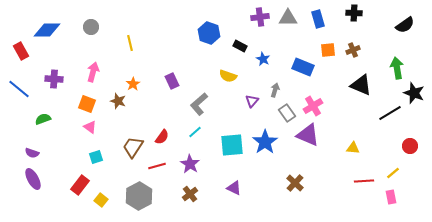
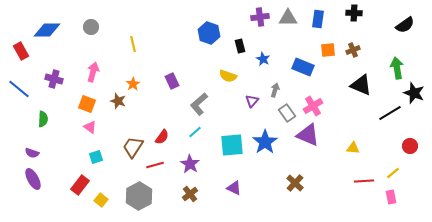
blue rectangle at (318, 19): rotated 24 degrees clockwise
yellow line at (130, 43): moved 3 px right, 1 px down
black rectangle at (240, 46): rotated 48 degrees clockwise
purple cross at (54, 79): rotated 12 degrees clockwise
green semicircle at (43, 119): rotated 112 degrees clockwise
red line at (157, 166): moved 2 px left, 1 px up
